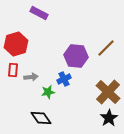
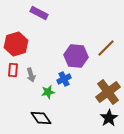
gray arrow: moved 2 px up; rotated 80 degrees clockwise
brown cross: rotated 10 degrees clockwise
